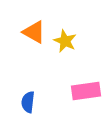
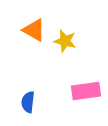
orange triangle: moved 2 px up
yellow star: rotated 10 degrees counterclockwise
